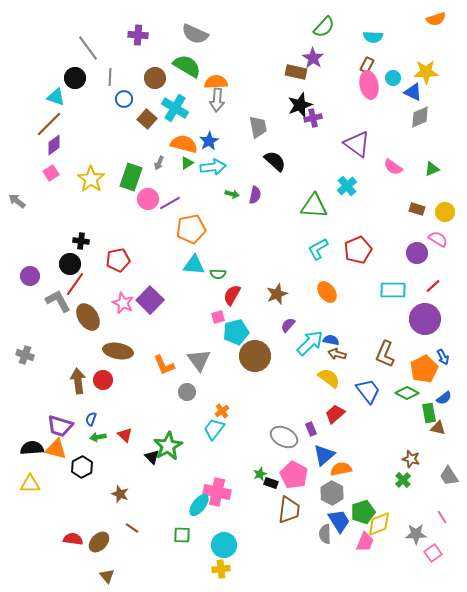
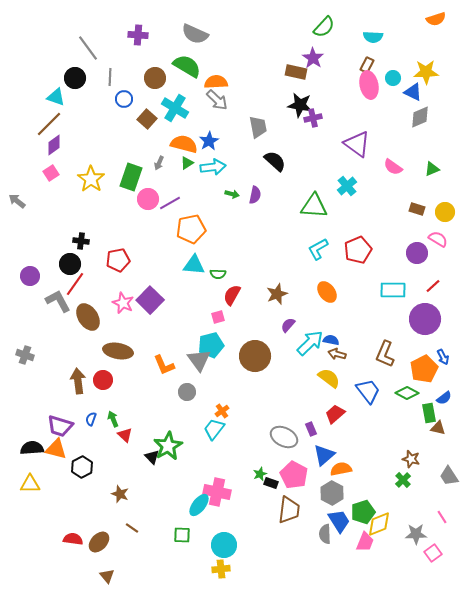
gray arrow at (217, 100): rotated 50 degrees counterclockwise
black star at (300, 105): rotated 30 degrees clockwise
cyan pentagon at (236, 332): moved 25 px left, 13 px down
green arrow at (98, 437): moved 15 px right, 18 px up; rotated 77 degrees clockwise
